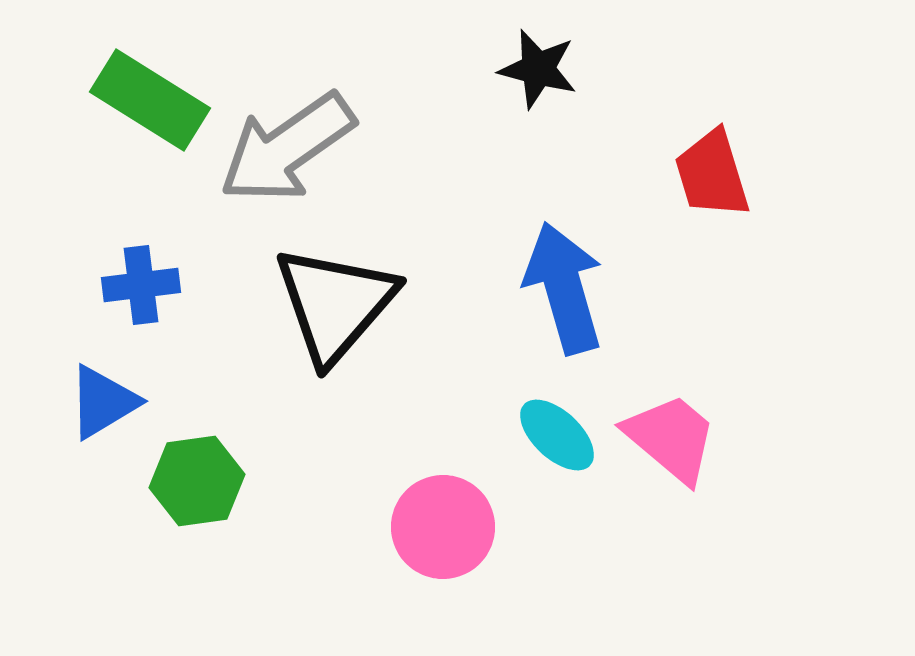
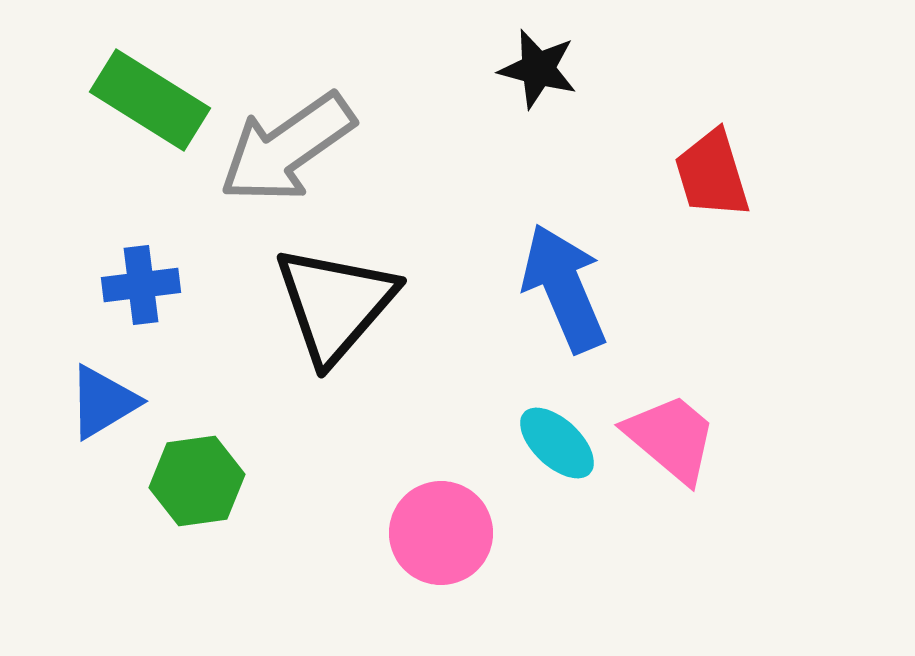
blue arrow: rotated 7 degrees counterclockwise
cyan ellipse: moved 8 px down
pink circle: moved 2 px left, 6 px down
